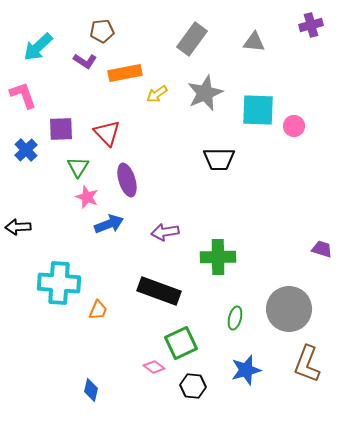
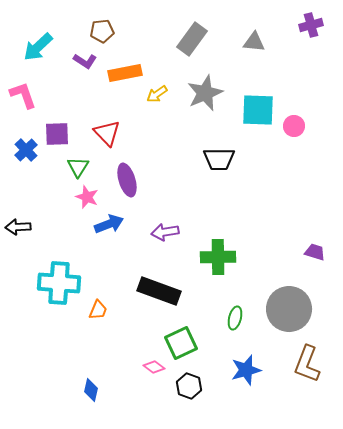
purple square: moved 4 px left, 5 px down
purple trapezoid: moved 7 px left, 3 px down
black hexagon: moved 4 px left; rotated 15 degrees clockwise
